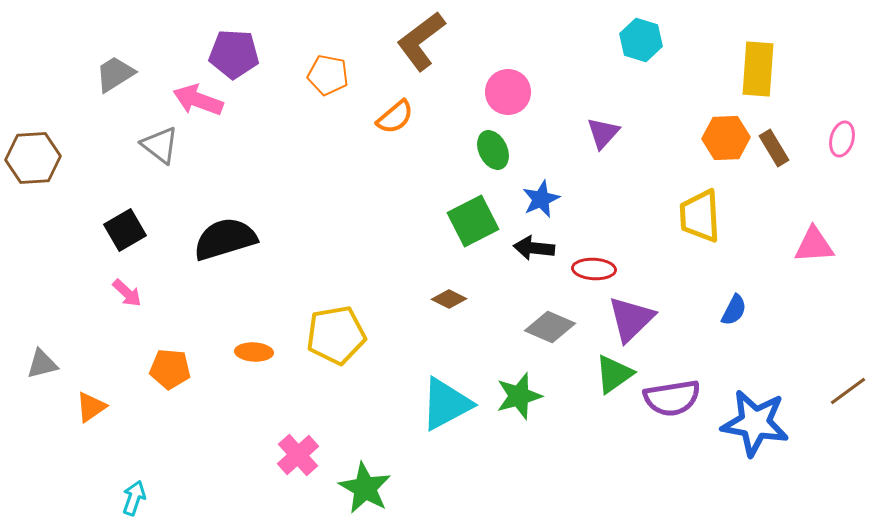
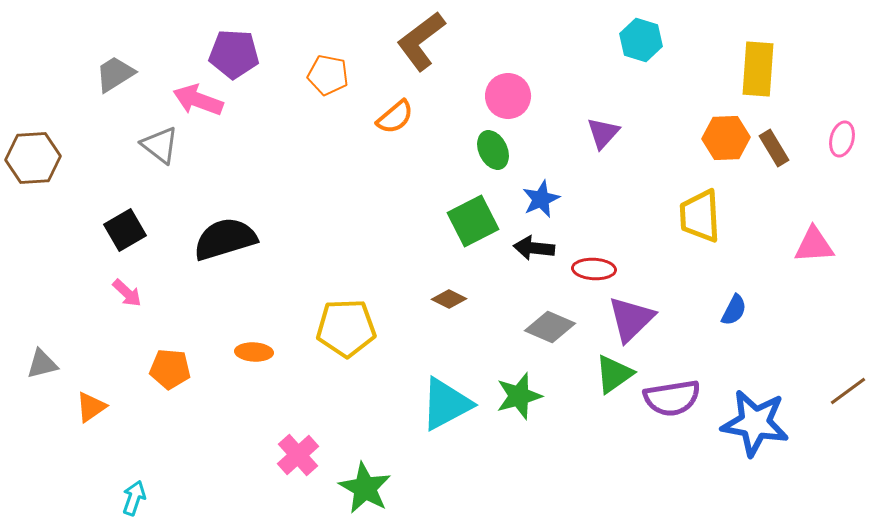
pink circle at (508, 92): moved 4 px down
yellow pentagon at (336, 335): moved 10 px right, 7 px up; rotated 8 degrees clockwise
